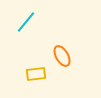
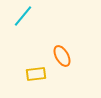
cyan line: moved 3 px left, 6 px up
